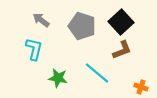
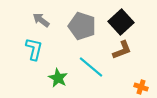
cyan line: moved 6 px left, 6 px up
green star: rotated 18 degrees clockwise
